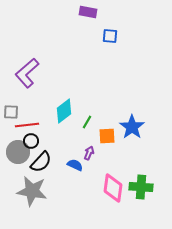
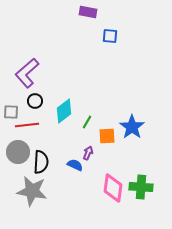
black circle: moved 4 px right, 40 px up
purple arrow: moved 1 px left
black semicircle: rotated 40 degrees counterclockwise
